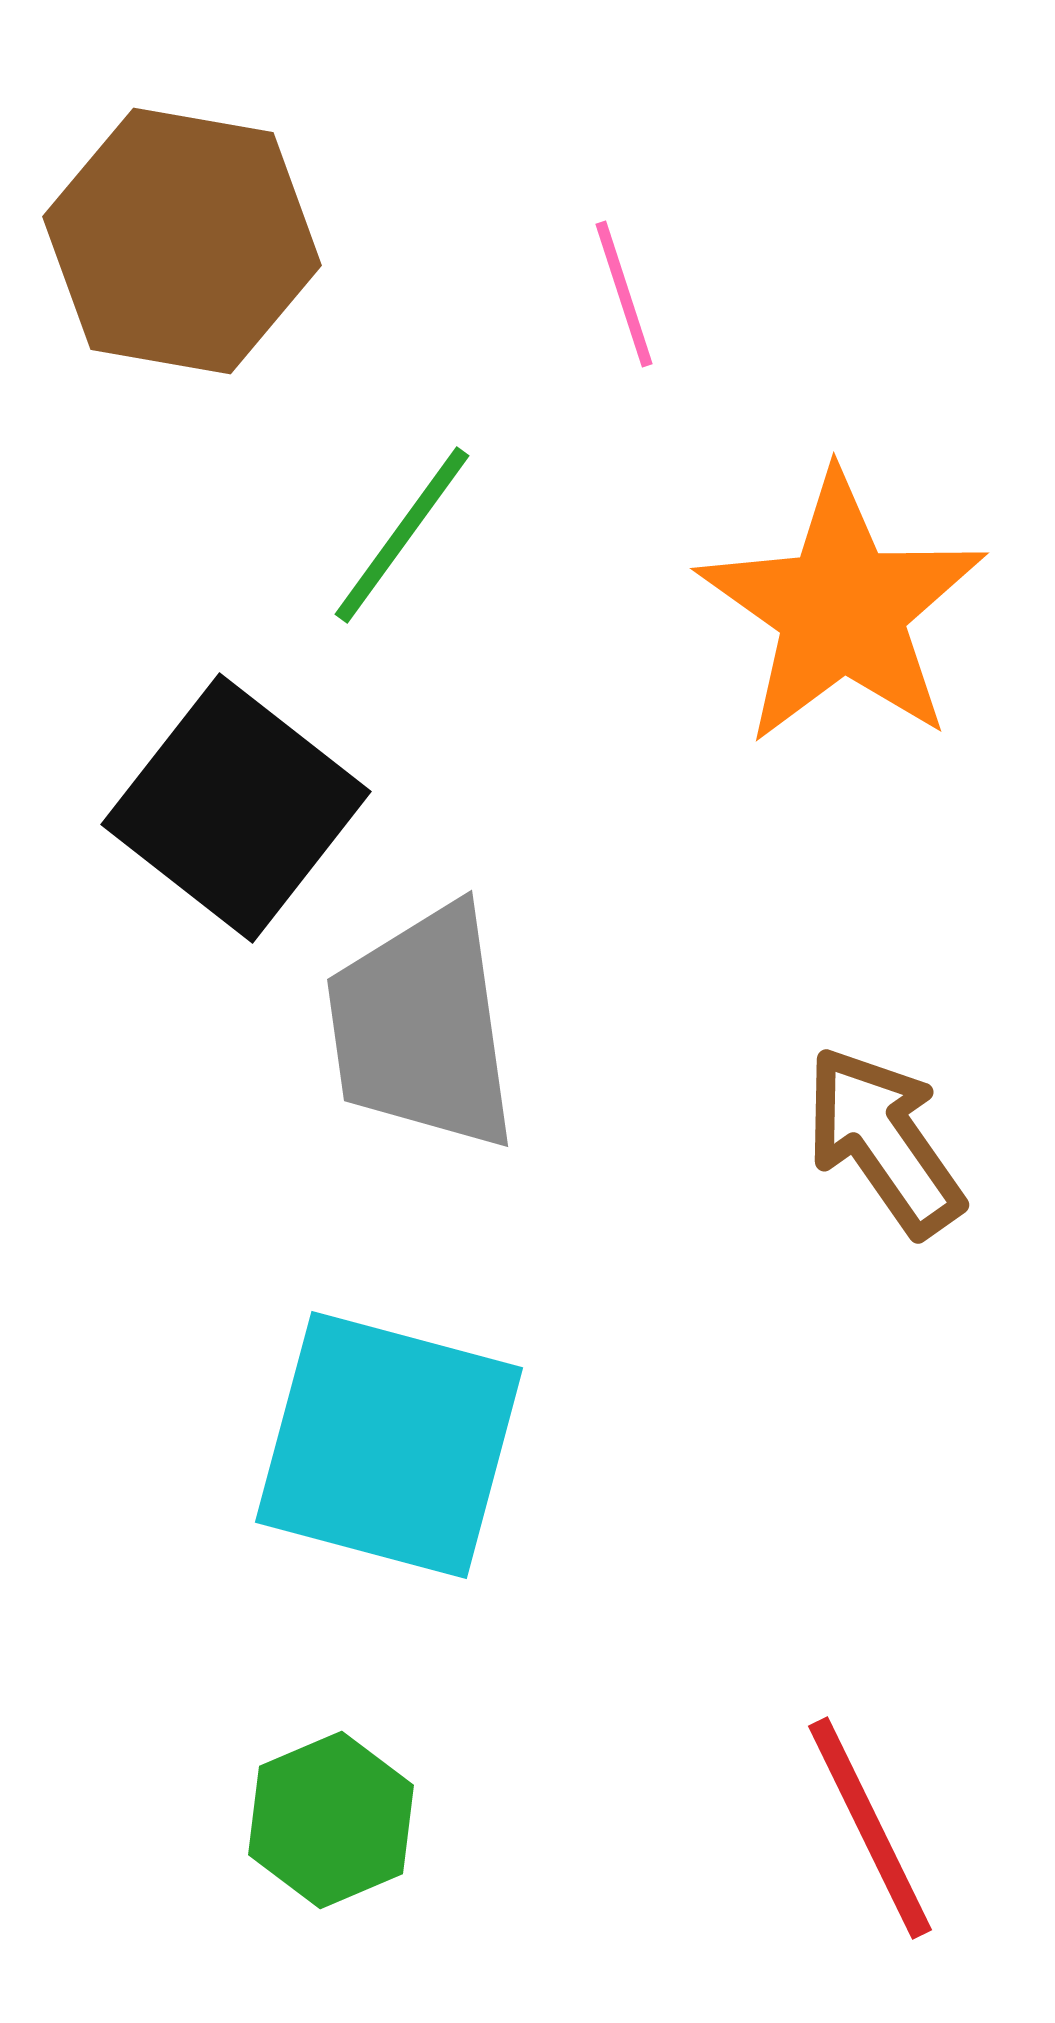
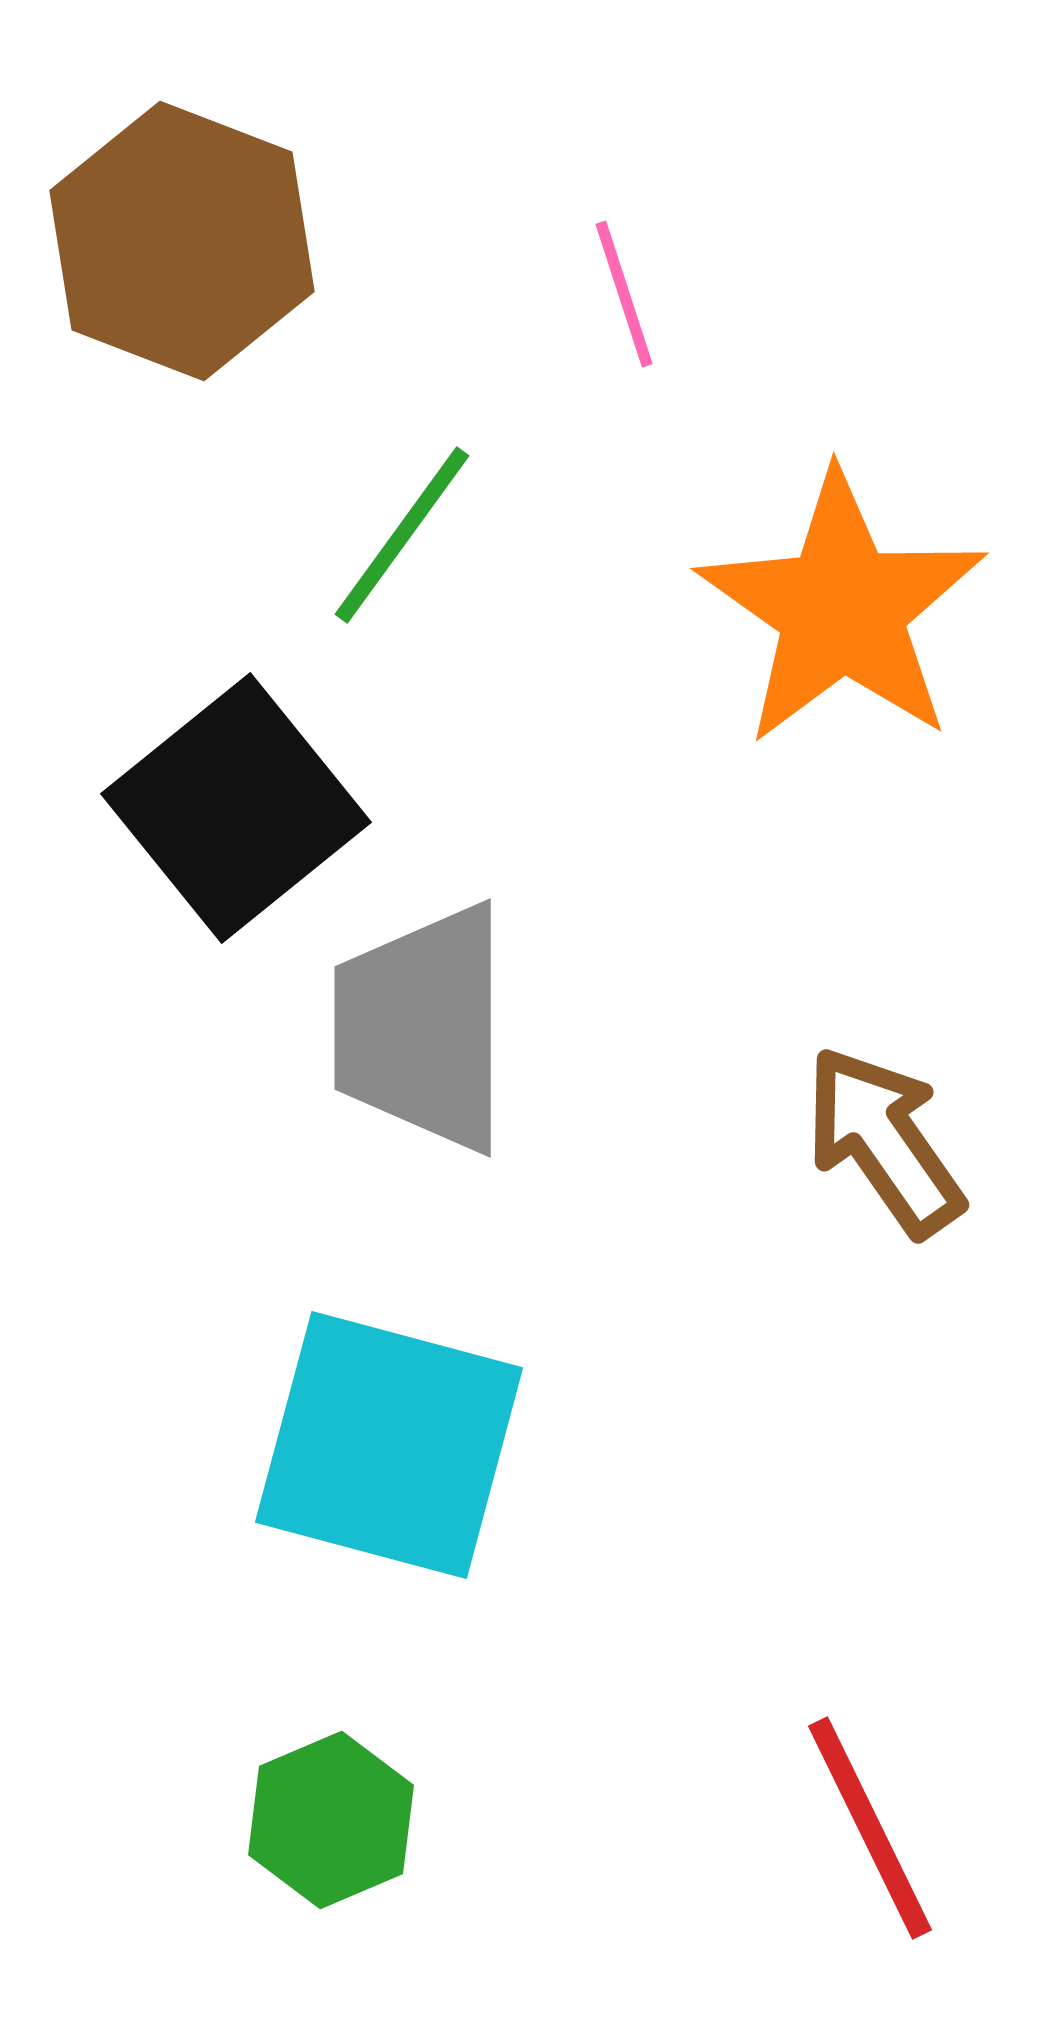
brown hexagon: rotated 11 degrees clockwise
black square: rotated 13 degrees clockwise
gray trapezoid: rotated 8 degrees clockwise
